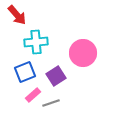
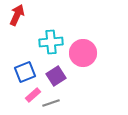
red arrow: rotated 115 degrees counterclockwise
cyan cross: moved 15 px right
